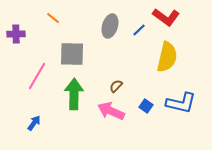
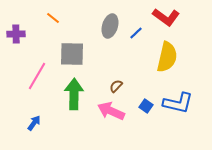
blue line: moved 3 px left, 3 px down
blue L-shape: moved 3 px left
